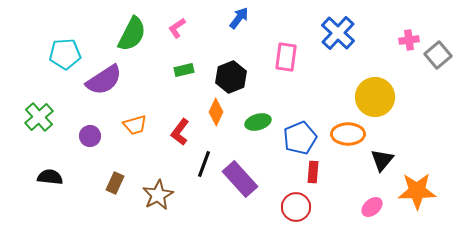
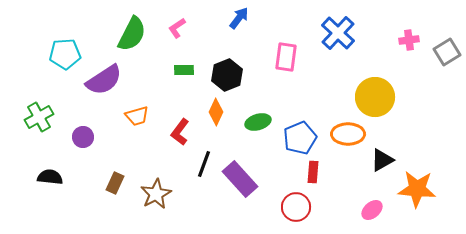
gray square: moved 9 px right, 3 px up; rotated 8 degrees clockwise
green rectangle: rotated 12 degrees clockwise
black hexagon: moved 4 px left, 2 px up
green cross: rotated 12 degrees clockwise
orange trapezoid: moved 2 px right, 9 px up
purple circle: moved 7 px left, 1 px down
black triangle: rotated 20 degrees clockwise
orange star: moved 2 px up; rotated 6 degrees clockwise
brown star: moved 2 px left, 1 px up
pink ellipse: moved 3 px down
